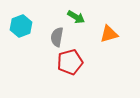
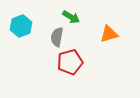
green arrow: moved 5 px left
